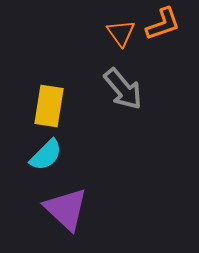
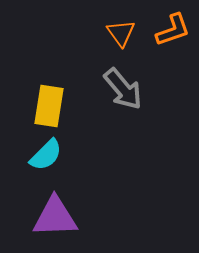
orange L-shape: moved 10 px right, 6 px down
purple triangle: moved 11 px left, 8 px down; rotated 45 degrees counterclockwise
